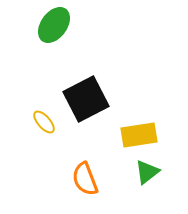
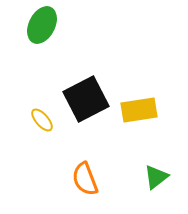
green ellipse: moved 12 px left; rotated 9 degrees counterclockwise
yellow ellipse: moved 2 px left, 2 px up
yellow rectangle: moved 25 px up
green triangle: moved 9 px right, 5 px down
